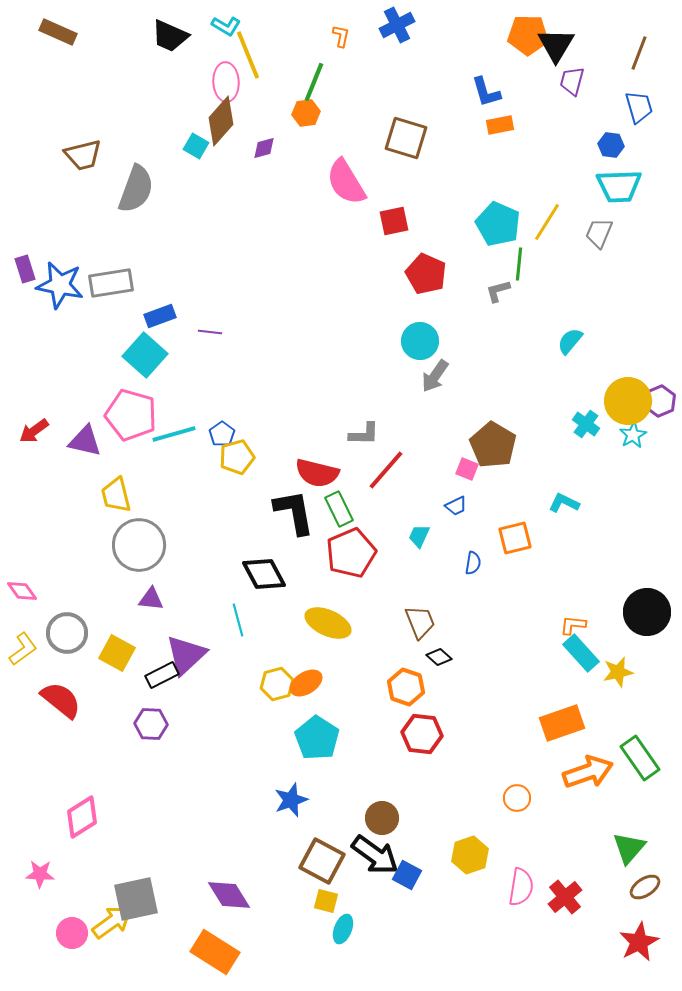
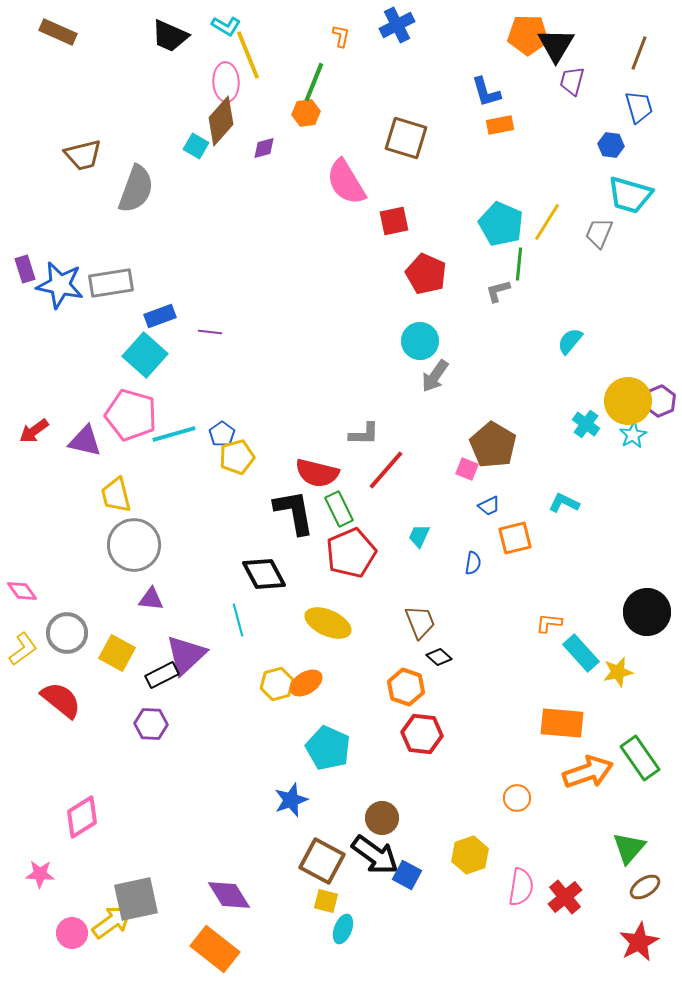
cyan trapezoid at (619, 186): moved 11 px right, 9 px down; rotated 18 degrees clockwise
cyan pentagon at (498, 224): moved 3 px right
blue trapezoid at (456, 506): moved 33 px right
gray circle at (139, 545): moved 5 px left
orange L-shape at (573, 625): moved 24 px left, 2 px up
orange rectangle at (562, 723): rotated 24 degrees clockwise
cyan pentagon at (317, 738): moved 11 px right, 10 px down; rotated 9 degrees counterclockwise
orange rectangle at (215, 952): moved 3 px up; rotated 6 degrees clockwise
